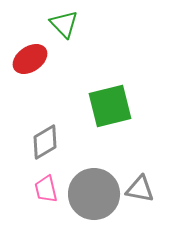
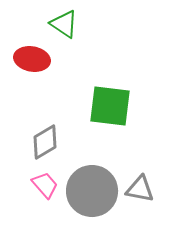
green triangle: rotated 12 degrees counterclockwise
red ellipse: moved 2 px right; rotated 44 degrees clockwise
green square: rotated 21 degrees clockwise
pink trapezoid: moved 1 px left, 4 px up; rotated 152 degrees clockwise
gray circle: moved 2 px left, 3 px up
